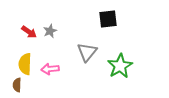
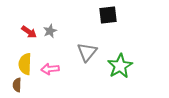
black square: moved 4 px up
